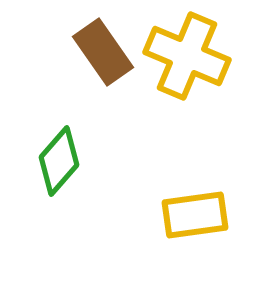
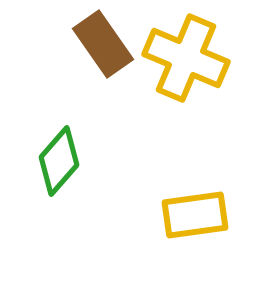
brown rectangle: moved 8 px up
yellow cross: moved 1 px left, 2 px down
